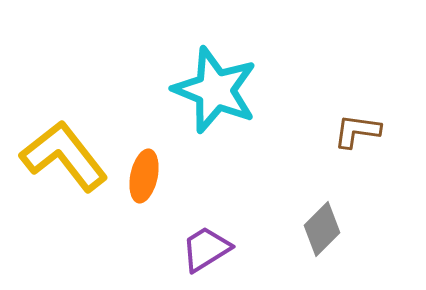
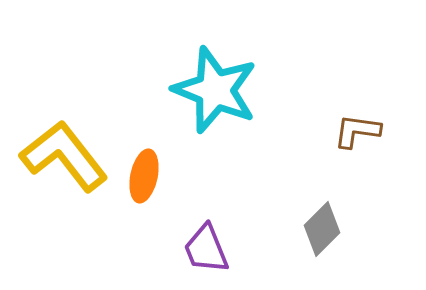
purple trapezoid: rotated 80 degrees counterclockwise
